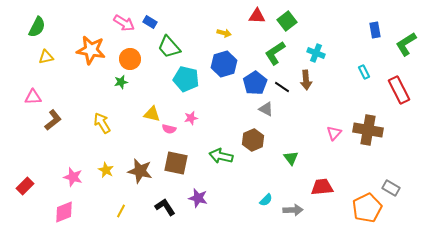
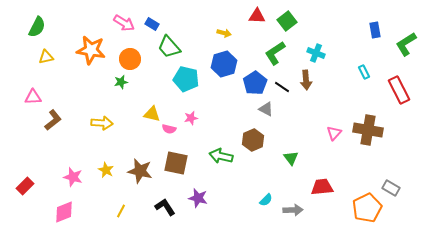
blue rectangle at (150, 22): moved 2 px right, 2 px down
yellow arrow at (102, 123): rotated 125 degrees clockwise
